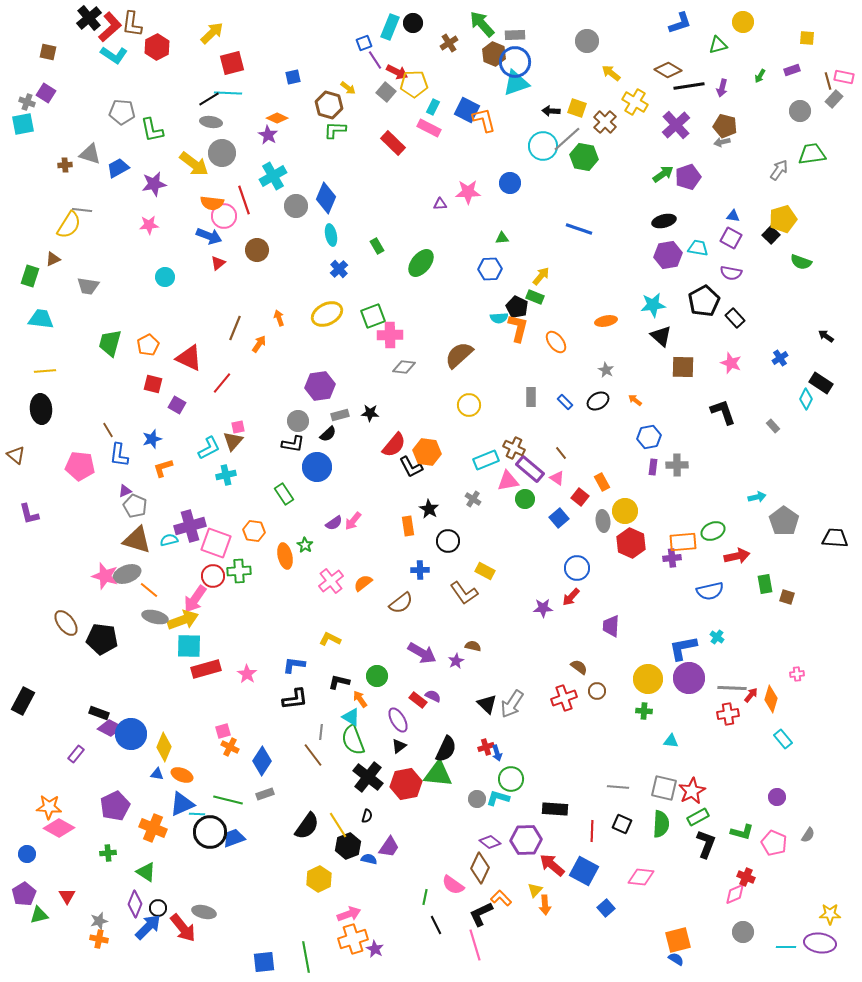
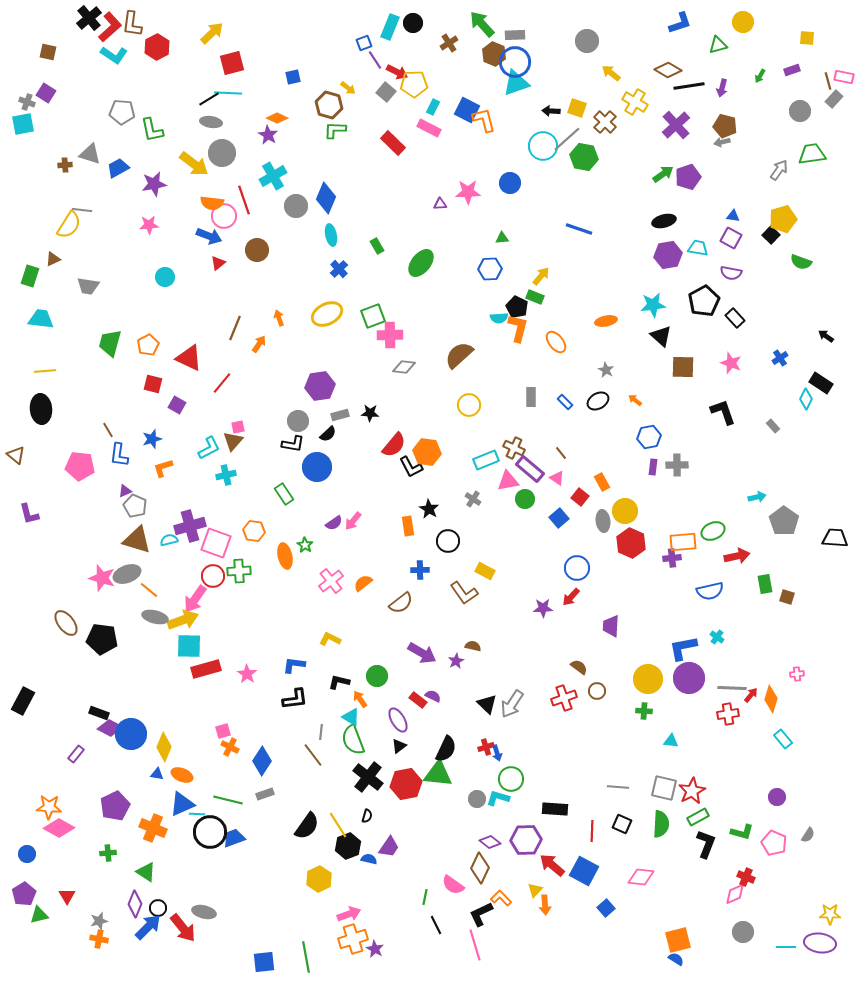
pink star at (105, 576): moved 3 px left, 2 px down
